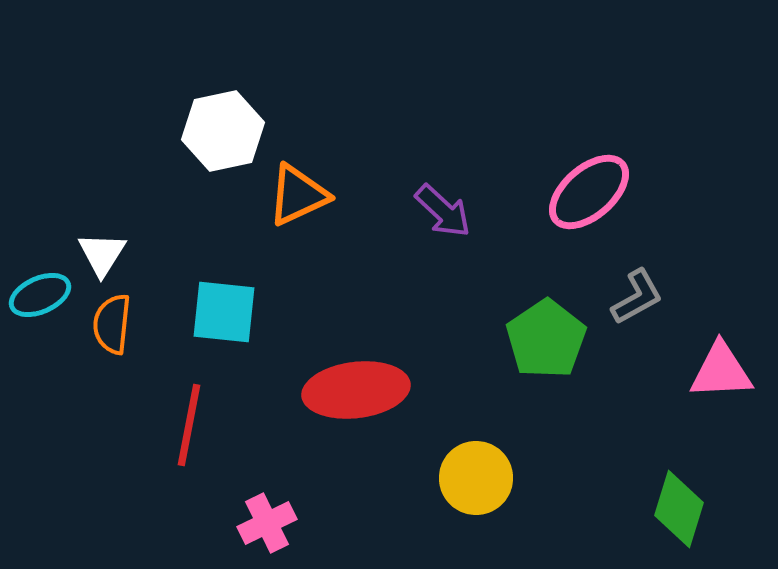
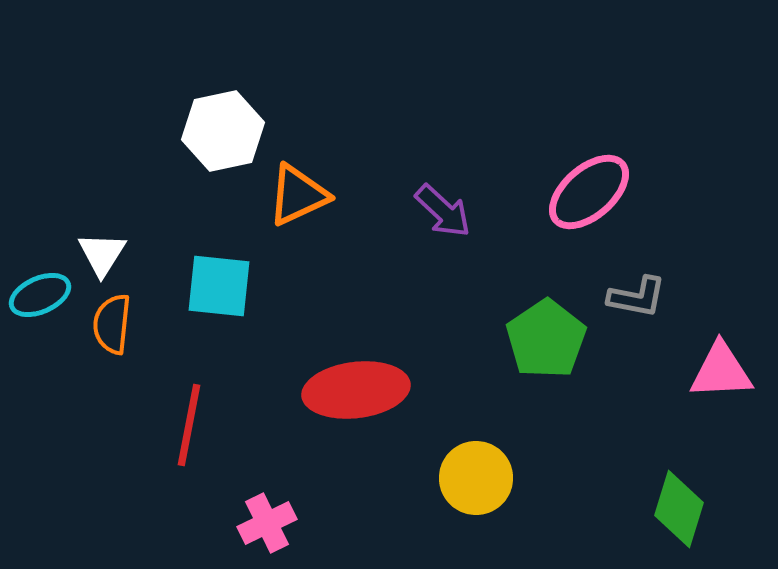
gray L-shape: rotated 40 degrees clockwise
cyan square: moved 5 px left, 26 px up
